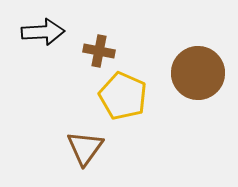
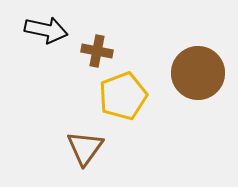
black arrow: moved 3 px right, 2 px up; rotated 15 degrees clockwise
brown cross: moved 2 px left
yellow pentagon: rotated 27 degrees clockwise
